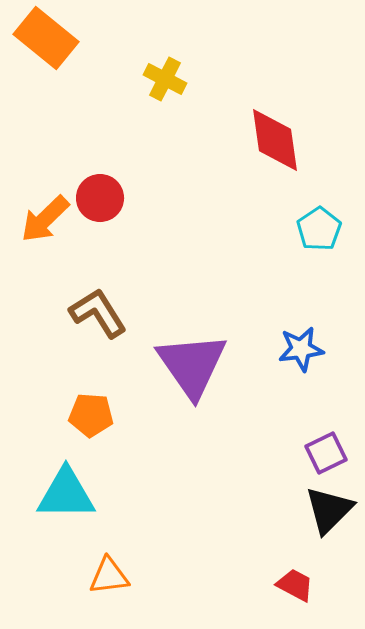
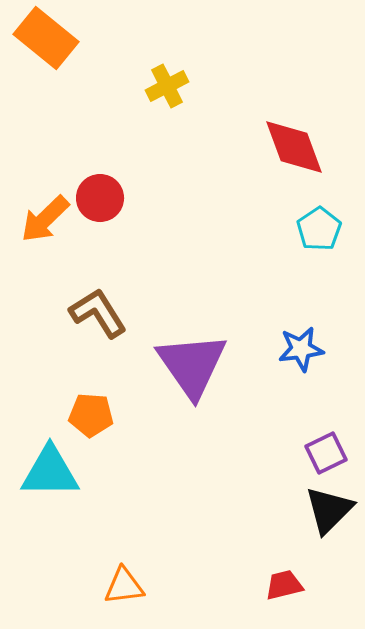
yellow cross: moved 2 px right, 7 px down; rotated 36 degrees clockwise
red diamond: moved 19 px right, 7 px down; rotated 12 degrees counterclockwise
cyan triangle: moved 16 px left, 22 px up
orange triangle: moved 15 px right, 10 px down
red trapezoid: moved 11 px left; rotated 42 degrees counterclockwise
